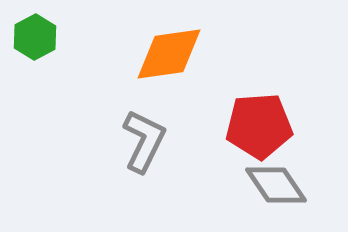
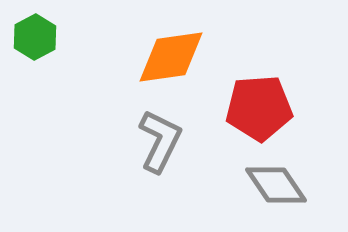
orange diamond: moved 2 px right, 3 px down
red pentagon: moved 18 px up
gray L-shape: moved 16 px right
